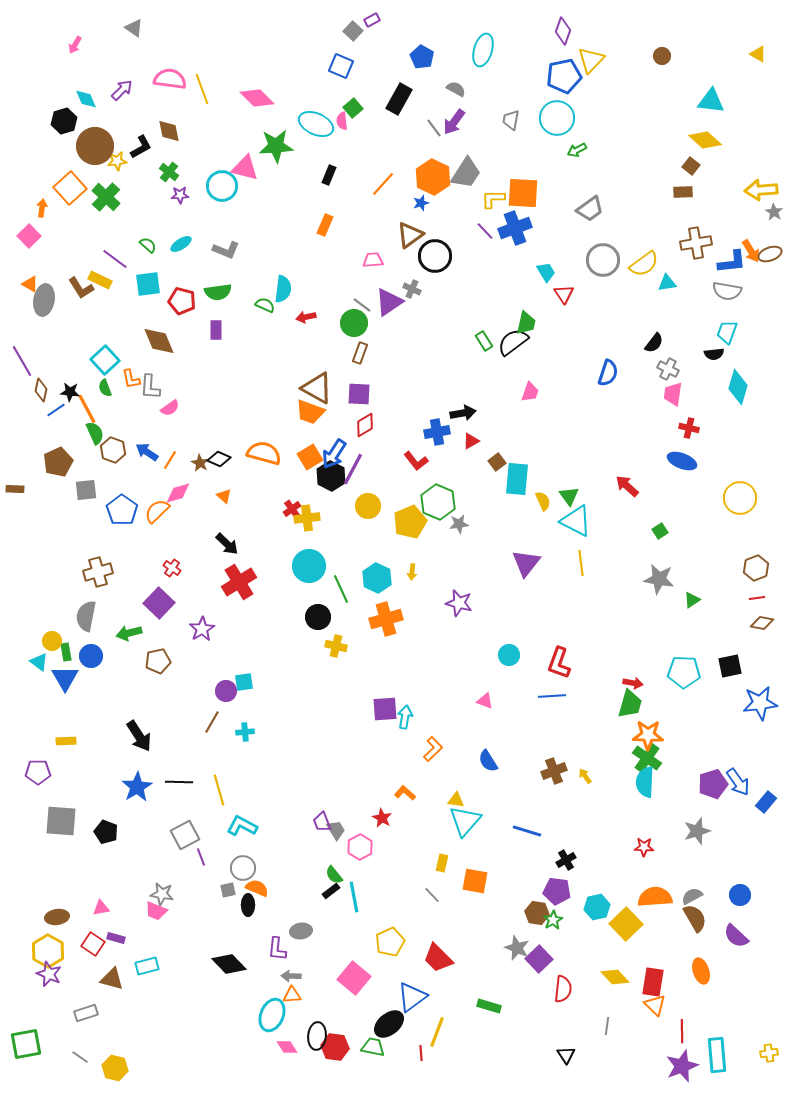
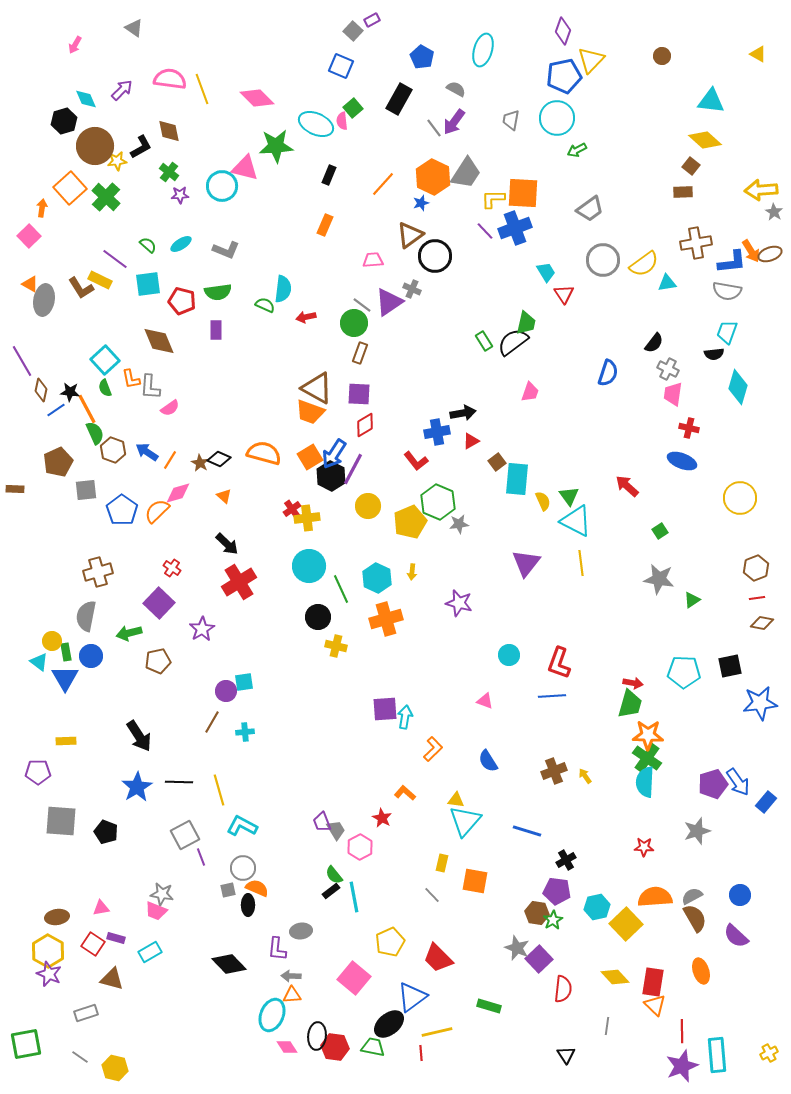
cyan rectangle at (147, 966): moved 3 px right, 14 px up; rotated 15 degrees counterclockwise
yellow line at (437, 1032): rotated 56 degrees clockwise
yellow cross at (769, 1053): rotated 18 degrees counterclockwise
